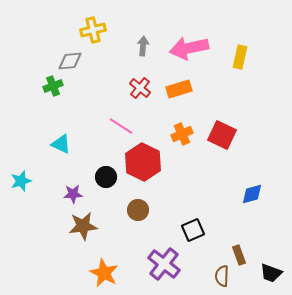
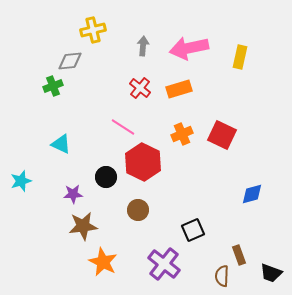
pink line: moved 2 px right, 1 px down
orange star: moved 1 px left, 11 px up
